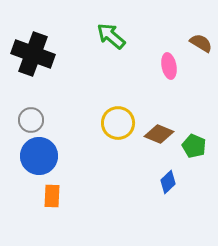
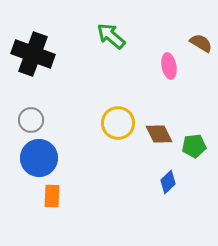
brown diamond: rotated 40 degrees clockwise
green pentagon: rotated 30 degrees counterclockwise
blue circle: moved 2 px down
